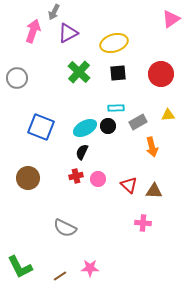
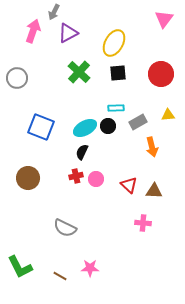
pink triangle: moved 7 px left; rotated 18 degrees counterclockwise
yellow ellipse: rotated 44 degrees counterclockwise
pink circle: moved 2 px left
brown line: rotated 64 degrees clockwise
